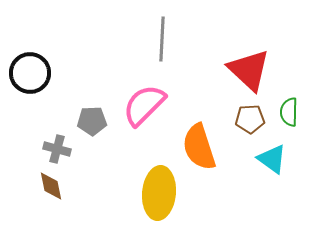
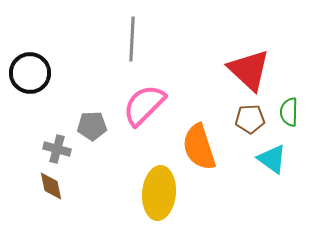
gray line: moved 30 px left
gray pentagon: moved 5 px down
